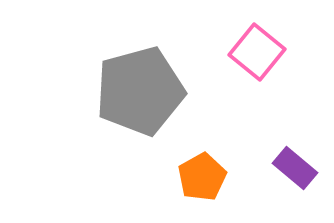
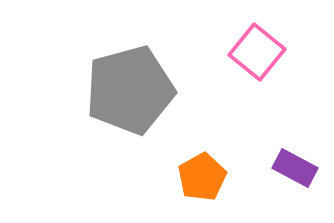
gray pentagon: moved 10 px left, 1 px up
purple rectangle: rotated 12 degrees counterclockwise
